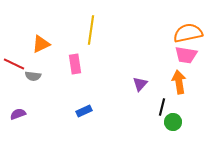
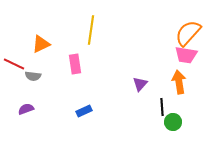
orange semicircle: rotated 36 degrees counterclockwise
black line: rotated 18 degrees counterclockwise
purple semicircle: moved 8 px right, 5 px up
